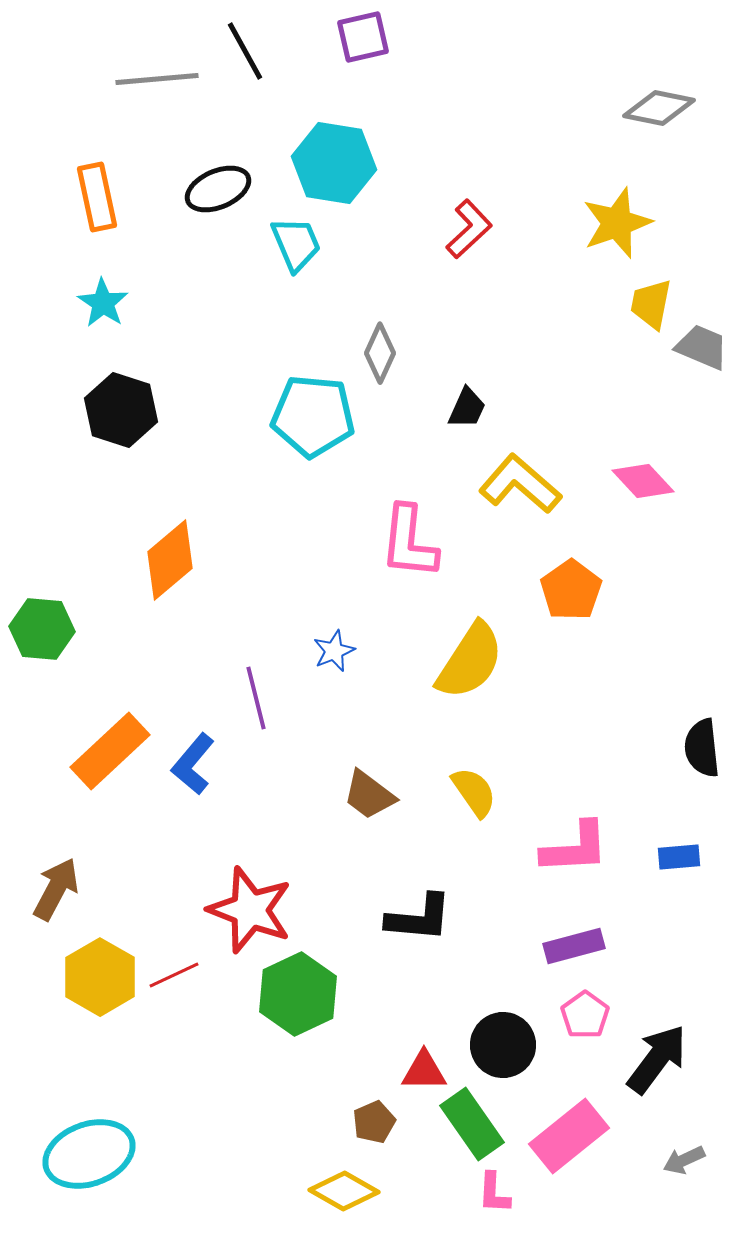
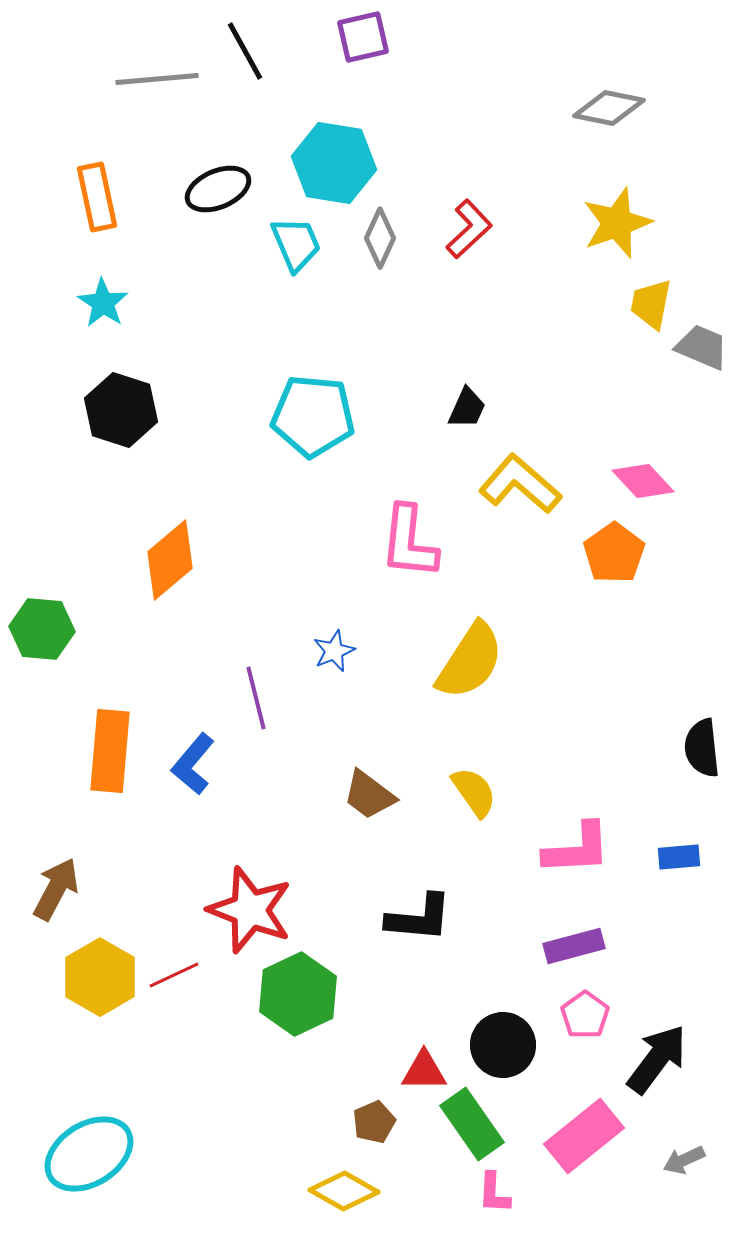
gray diamond at (659, 108): moved 50 px left
gray diamond at (380, 353): moved 115 px up
orange pentagon at (571, 590): moved 43 px right, 37 px up
orange rectangle at (110, 751): rotated 42 degrees counterclockwise
pink L-shape at (575, 848): moved 2 px right, 1 px down
pink rectangle at (569, 1136): moved 15 px right
cyan ellipse at (89, 1154): rotated 12 degrees counterclockwise
